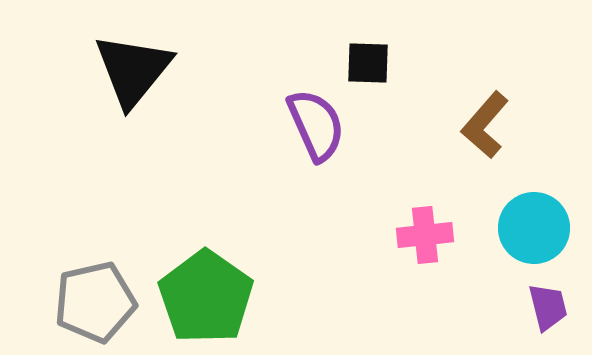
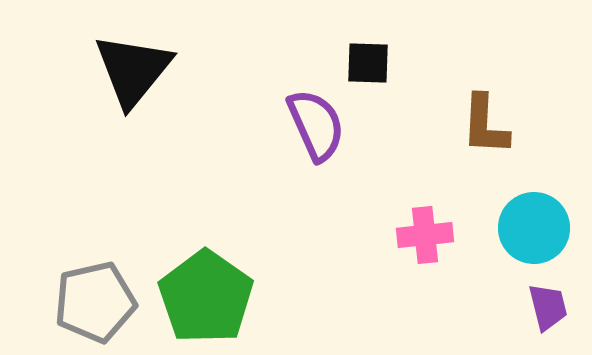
brown L-shape: rotated 38 degrees counterclockwise
